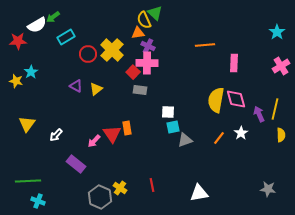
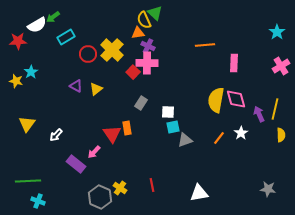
gray rectangle at (140, 90): moved 1 px right, 13 px down; rotated 64 degrees counterclockwise
pink arrow at (94, 141): moved 11 px down
